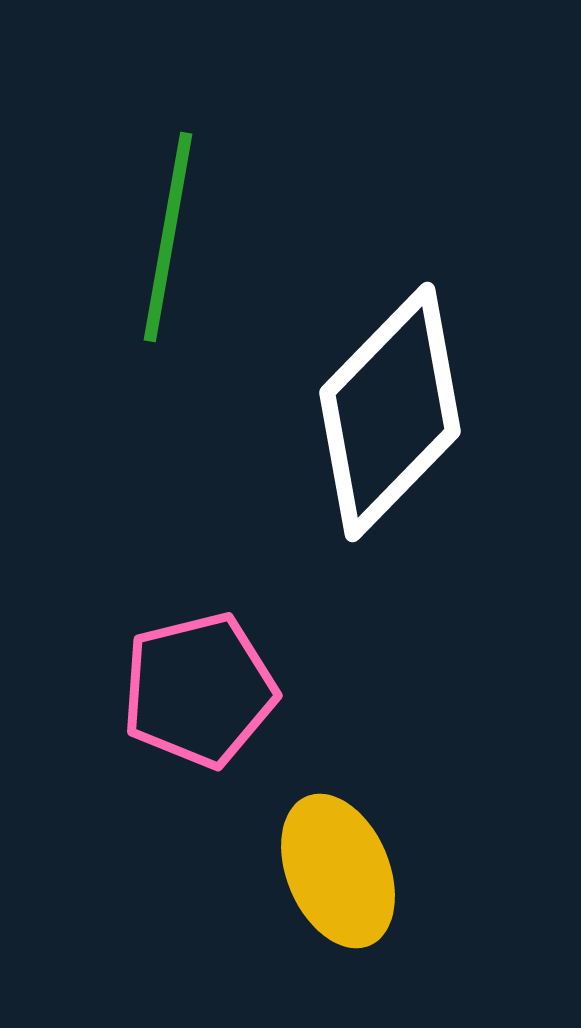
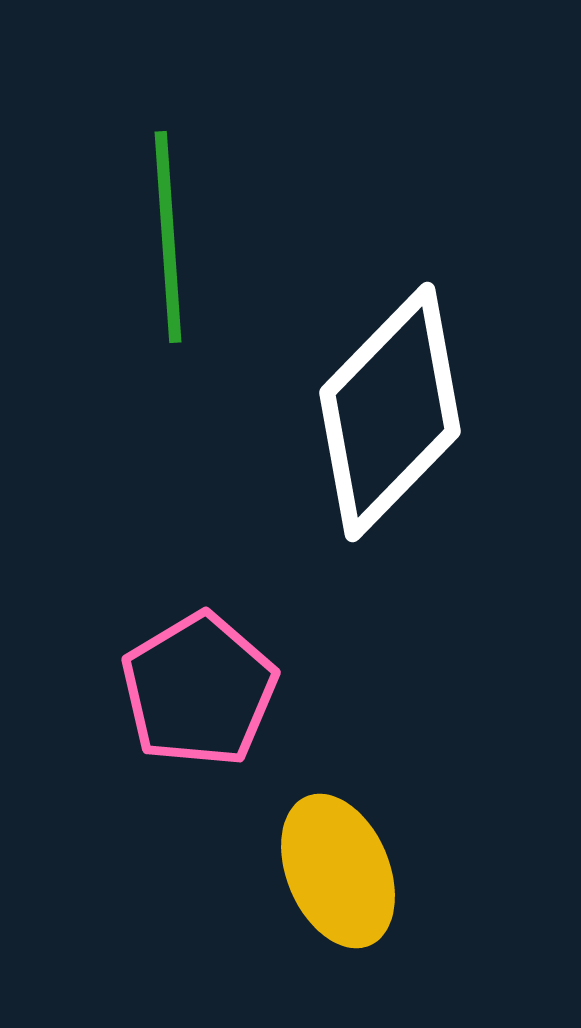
green line: rotated 14 degrees counterclockwise
pink pentagon: rotated 17 degrees counterclockwise
